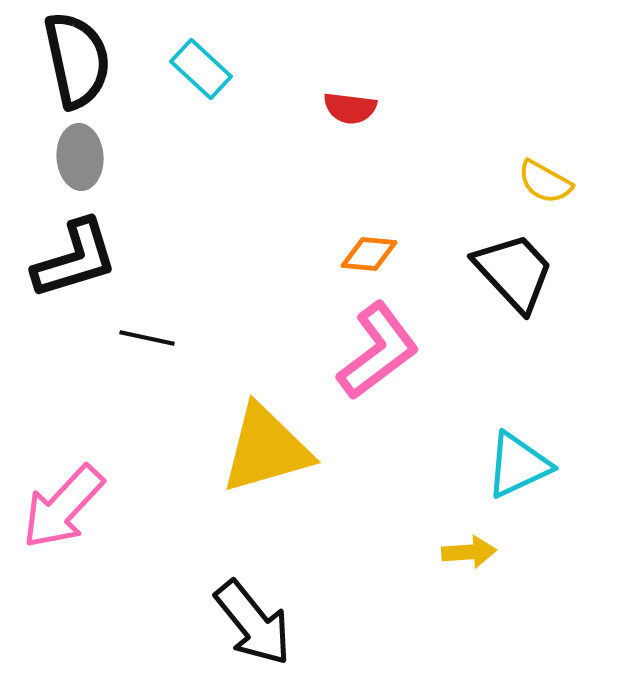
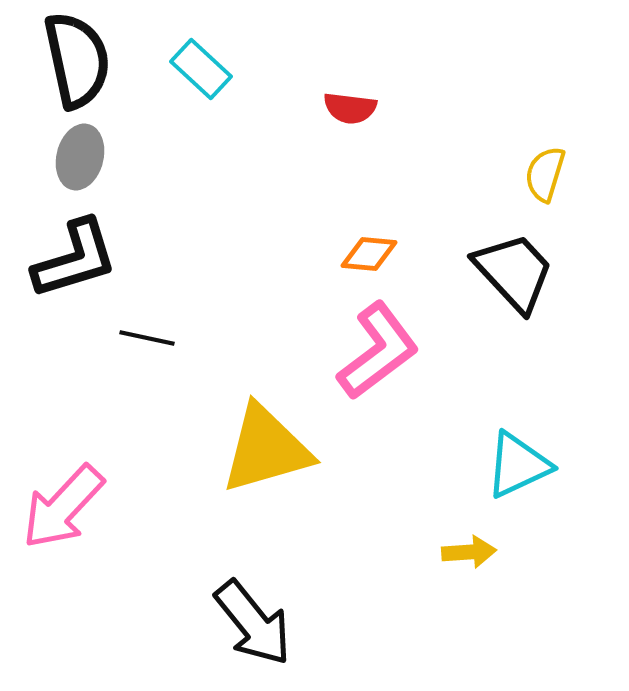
gray ellipse: rotated 18 degrees clockwise
yellow semicircle: moved 8 px up; rotated 78 degrees clockwise
